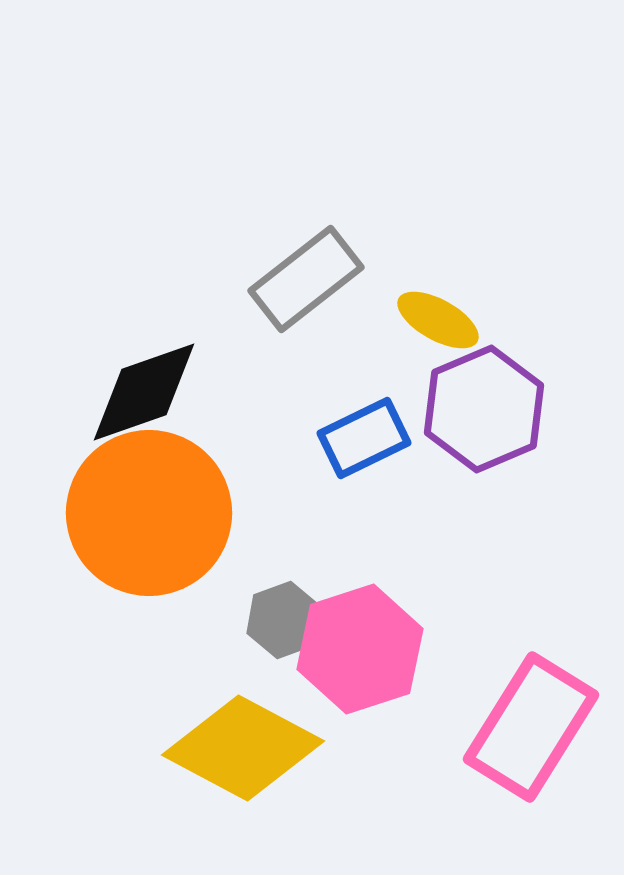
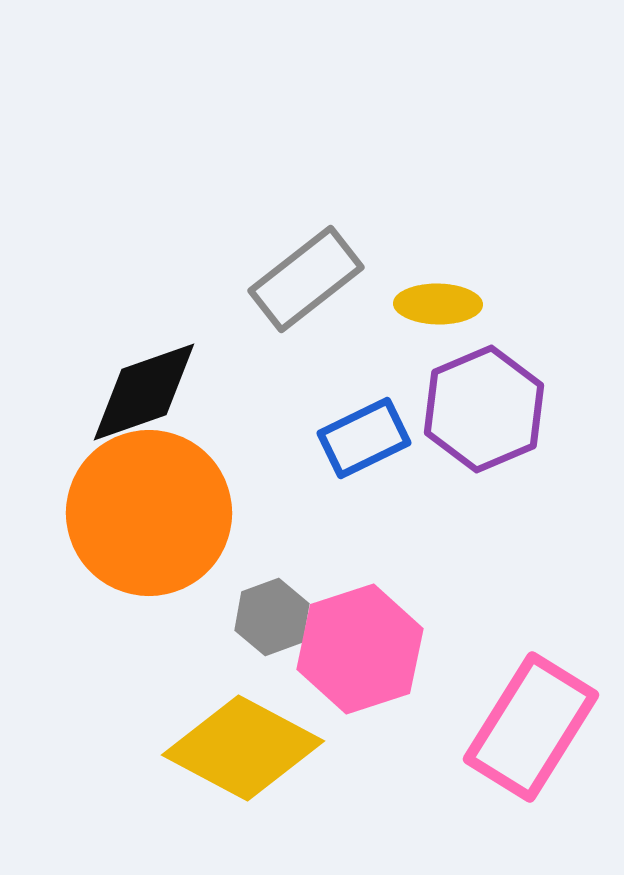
yellow ellipse: moved 16 px up; rotated 28 degrees counterclockwise
gray hexagon: moved 12 px left, 3 px up
